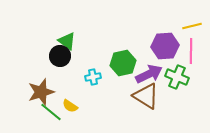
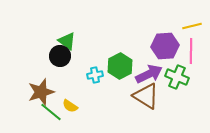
green hexagon: moved 3 px left, 3 px down; rotated 15 degrees counterclockwise
cyan cross: moved 2 px right, 2 px up
